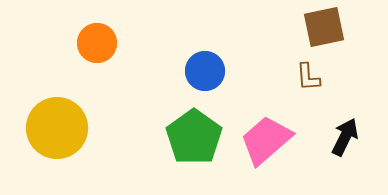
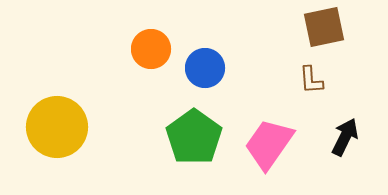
orange circle: moved 54 px right, 6 px down
blue circle: moved 3 px up
brown L-shape: moved 3 px right, 3 px down
yellow circle: moved 1 px up
pink trapezoid: moved 3 px right, 4 px down; rotated 14 degrees counterclockwise
